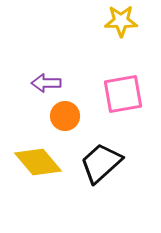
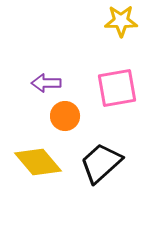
pink square: moved 6 px left, 6 px up
